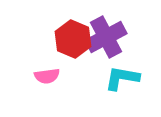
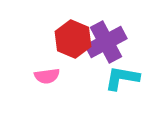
purple cross: moved 5 px down
